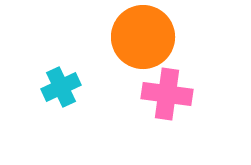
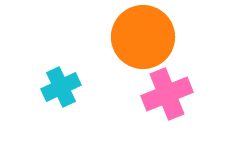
pink cross: rotated 30 degrees counterclockwise
